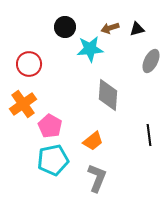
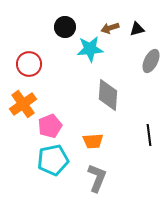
pink pentagon: rotated 20 degrees clockwise
orange trapezoid: rotated 35 degrees clockwise
